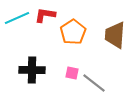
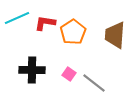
red L-shape: moved 8 px down
pink square: moved 3 px left, 1 px down; rotated 24 degrees clockwise
